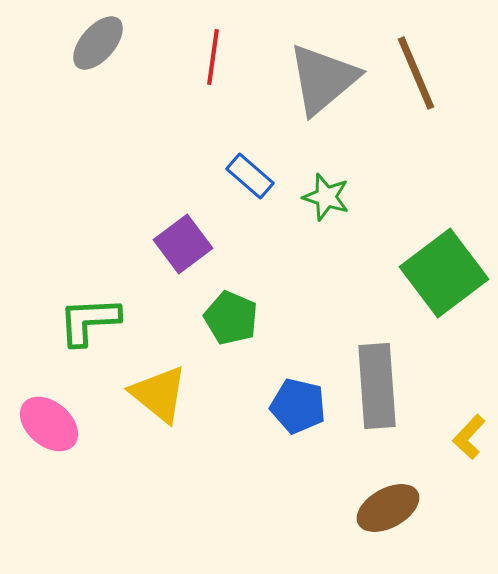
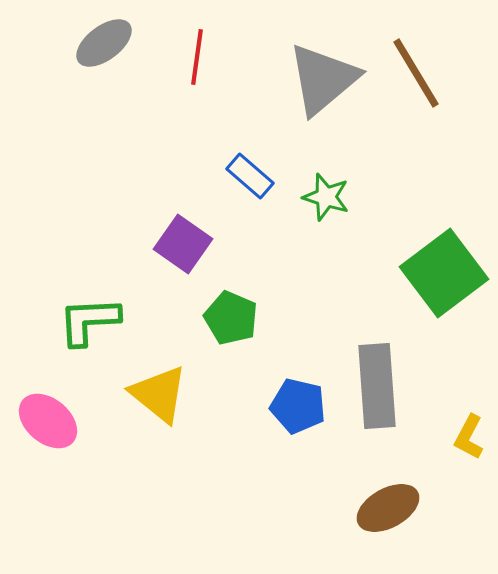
gray ellipse: moved 6 px right; rotated 12 degrees clockwise
red line: moved 16 px left
brown line: rotated 8 degrees counterclockwise
purple square: rotated 18 degrees counterclockwise
pink ellipse: moved 1 px left, 3 px up
yellow L-shape: rotated 15 degrees counterclockwise
